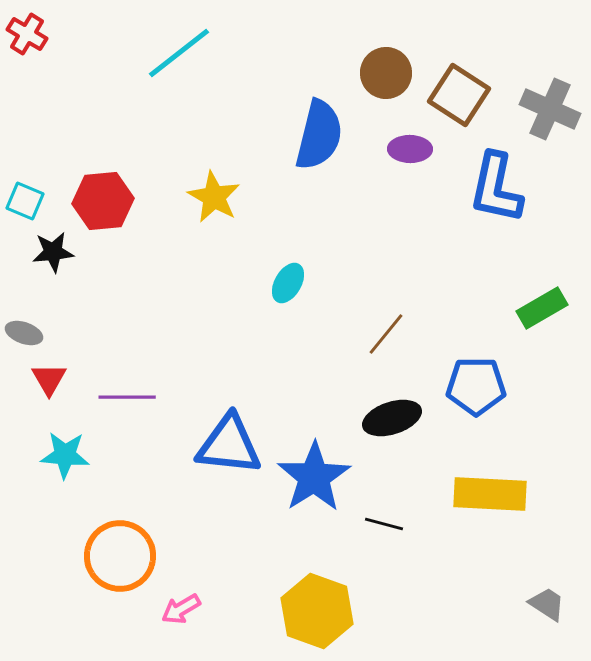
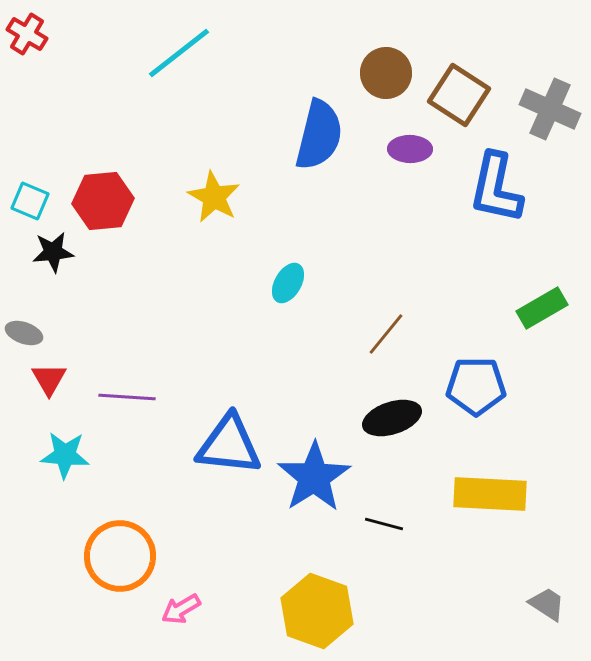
cyan square: moved 5 px right
purple line: rotated 4 degrees clockwise
